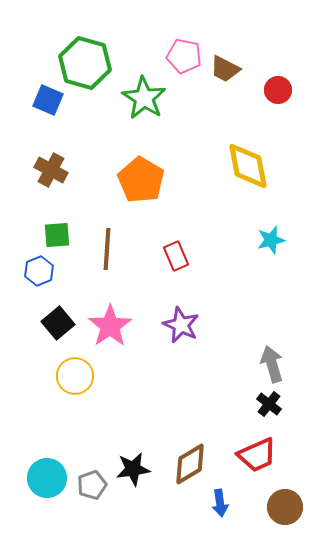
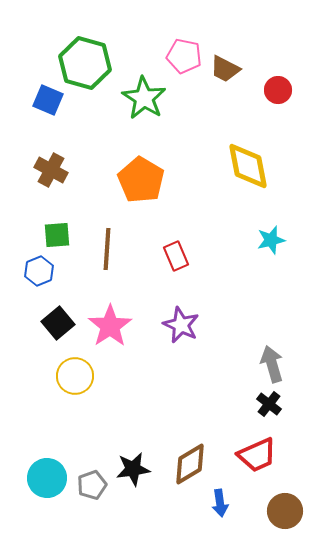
brown circle: moved 4 px down
